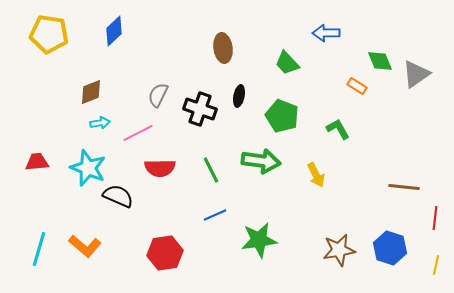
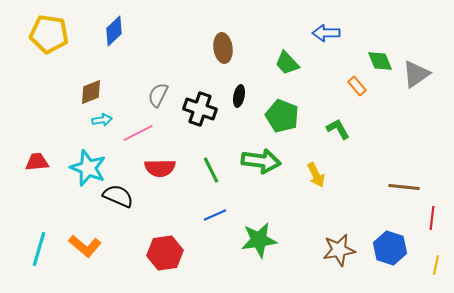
orange rectangle: rotated 18 degrees clockwise
cyan arrow: moved 2 px right, 3 px up
red line: moved 3 px left
